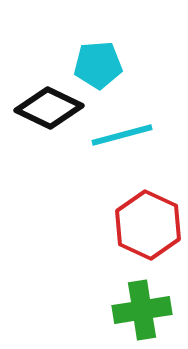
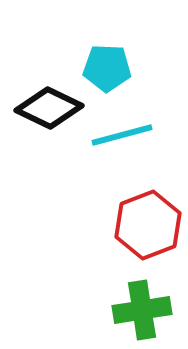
cyan pentagon: moved 9 px right, 3 px down; rotated 6 degrees clockwise
red hexagon: rotated 14 degrees clockwise
